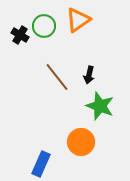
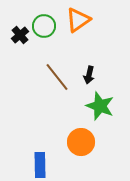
black cross: rotated 18 degrees clockwise
blue rectangle: moved 1 px left, 1 px down; rotated 25 degrees counterclockwise
